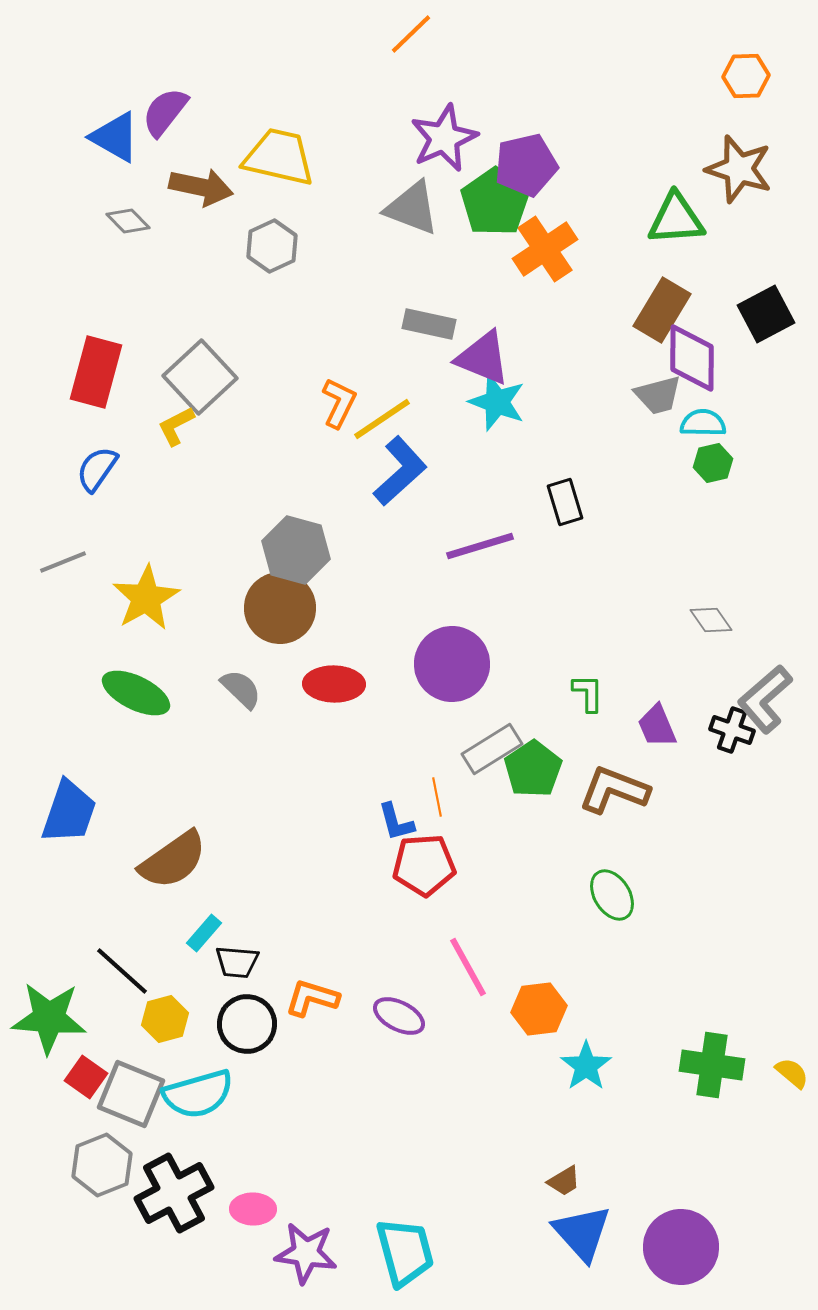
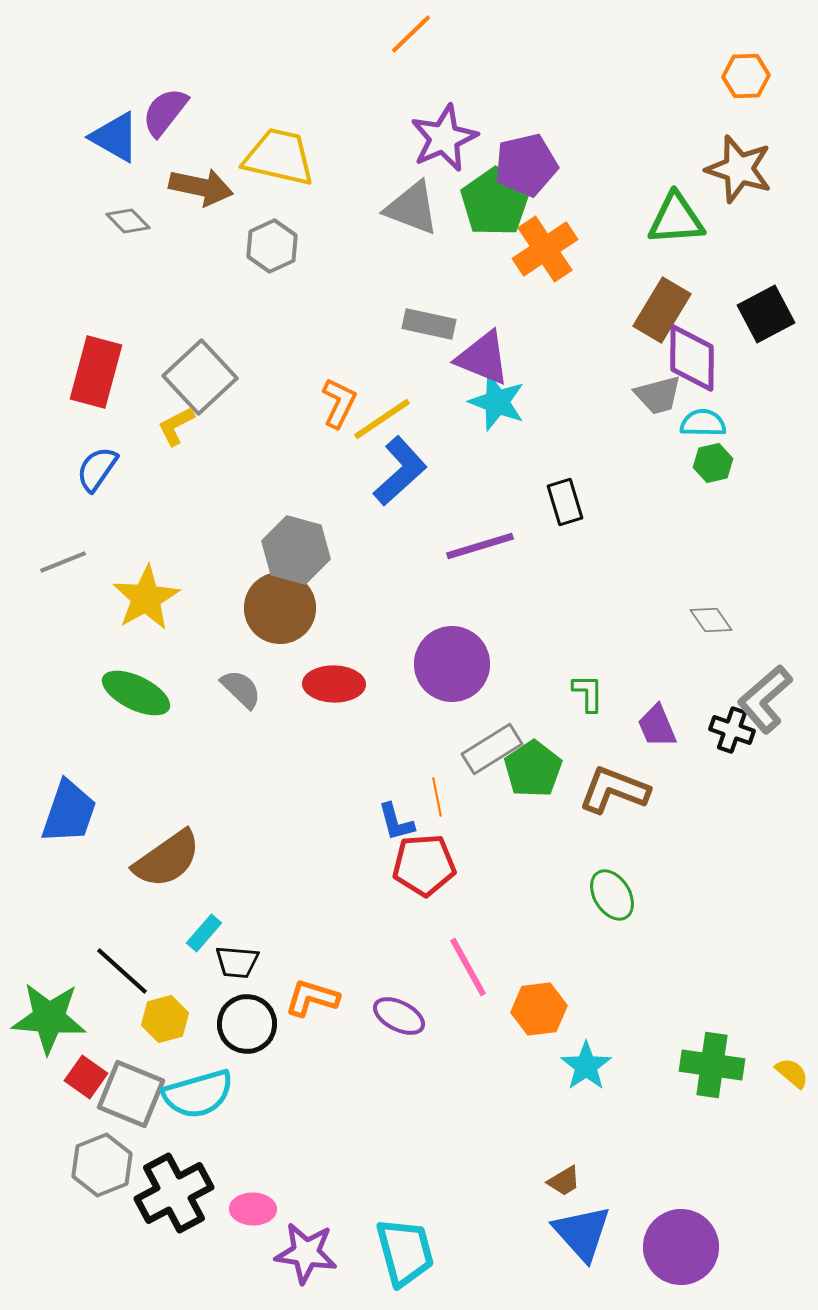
brown semicircle at (173, 860): moved 6 px left, 1 px up
